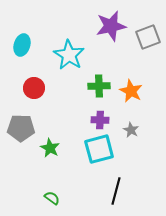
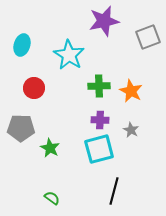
purple star: moved 7 px left, 5 px up
black line: moved 2 px left
